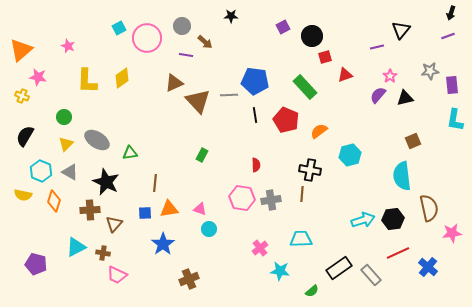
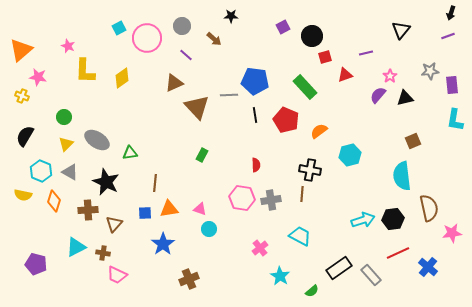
brown arrow at (205, 42): moved 9 px right, 3 px up
purple line at (377, 47): moved 11 px left, 6 px down
purple line at (186, 55): rotated 32 degrees clockwise
yellow L-shape at (87, 81): moved 2 px left, 10 px up
brown triangle at (198, 101): moved 1 px left, 6 px down
brown cross at (90, 210): moved 2 px left
cyan trapezoid at (301, 239): moved 1 px left, 3 px up; rotated 30 degrees clockwise
cyan star at (280, 271): moved 5 px down; rotated 24 degrees clockwise
